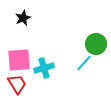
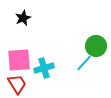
green circle: moved 2 px down
